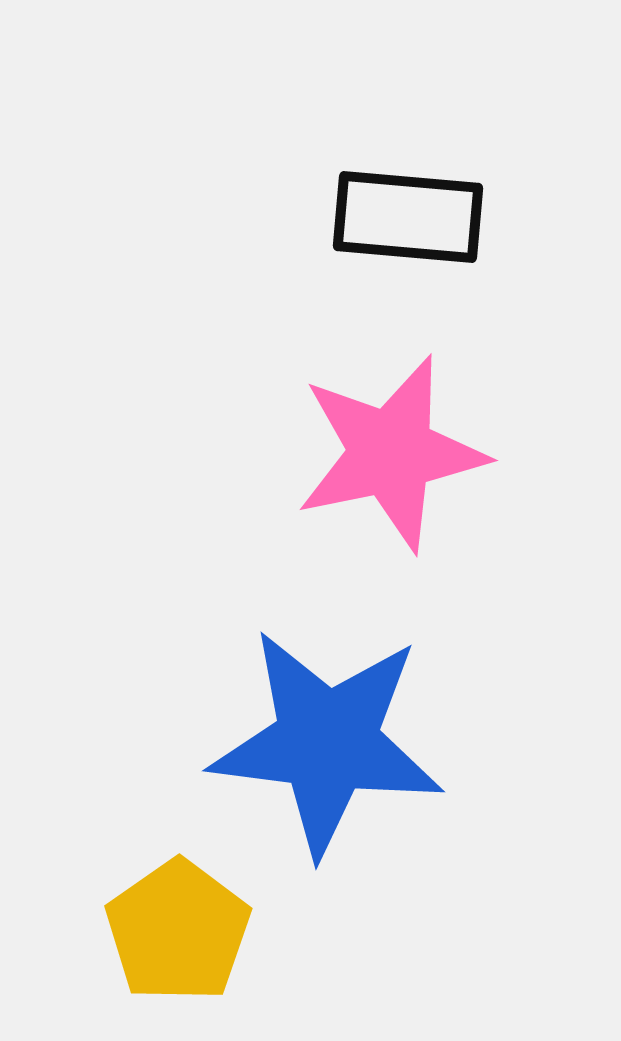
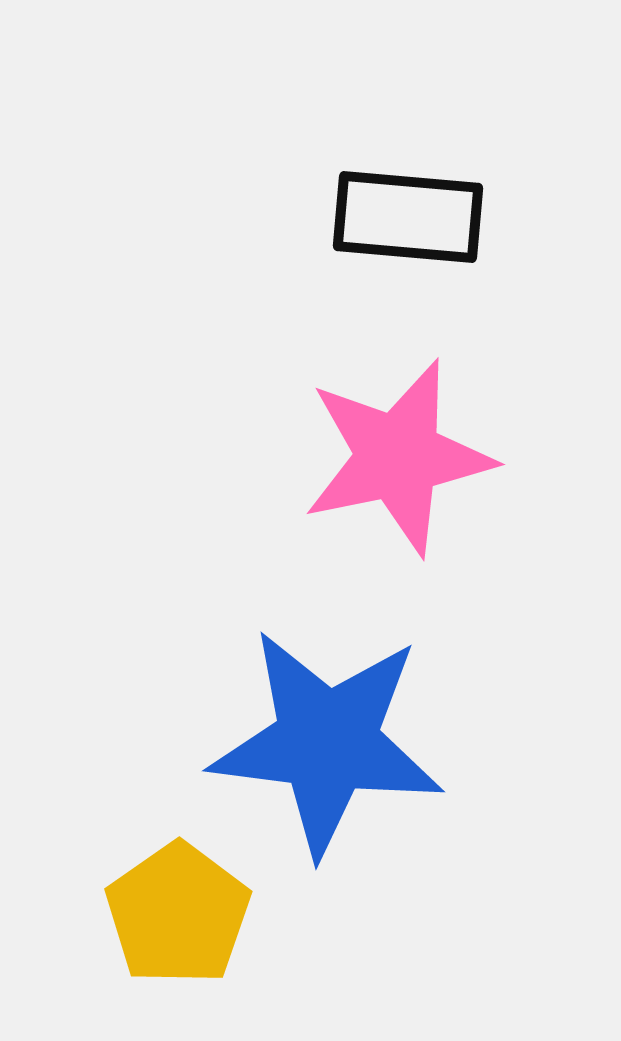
pink star: moved 7 px right, 4 px down
yellow pentagon: moved 17 px up
